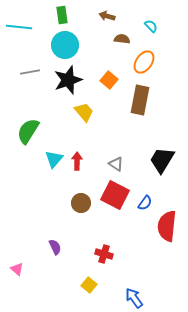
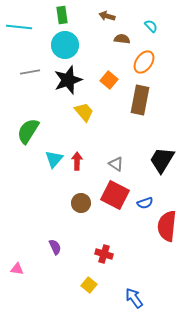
blue semicircle: rotated 35 degrees clockwise
pink triangle: rotated 32 degrees counterclockwise
